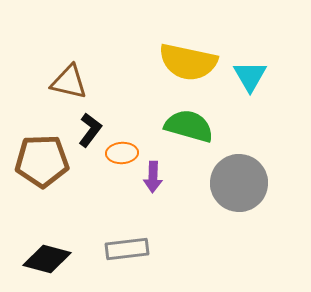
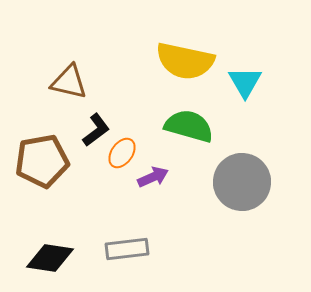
yellow semicircle: moved 3 px left, 1 px up
cyan triangle: moved 5 px left, 6 px down
black L-shape: moved 6 px right; rotated 16 degrees clockwise
orange ellipse: rotated 52 degrees counterclockwise
brown pentagon: rotated 8 degrees counterclockwise
purple arrow: rotated 116 degrees counterclockwise
gray circle: moved 3 px right, 1 px up
black diamond: moved 3 px right, 1 px up; rotated 6 degrees counterclockwise
